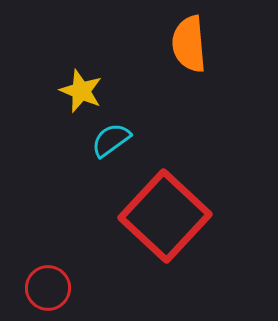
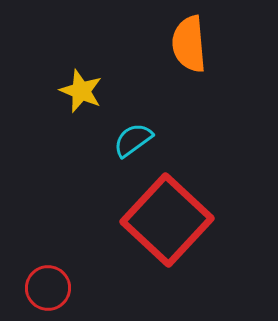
cyan semicircle: moved 22 px right
red square: moved 2 px right, 4 px down
